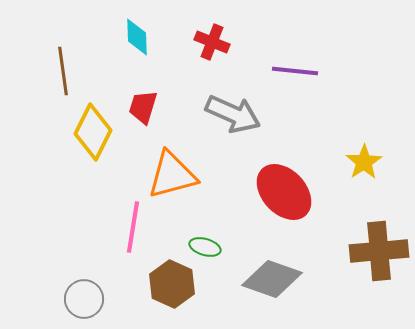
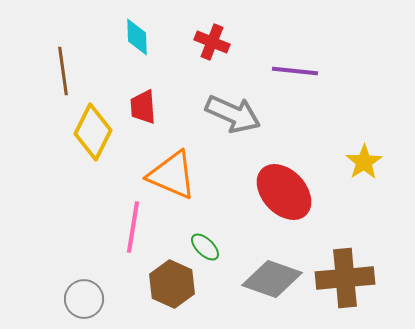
red trapezoid: rotated 21 degrees counterclockwise
orange triangle: rotated 38 degrees clockwise
green ellipse: rotated 28 degrees clockwise
brown cross: moved 34 px left, 27 px down
